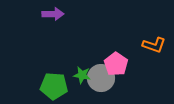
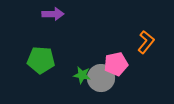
orange L-shape: moved 8 px left, 3 px up; rotated 70 degrees counterclockwise
pink pentagon: rotated 25 degrees clockwise
green pentagon: moved 13 px left, 26 px up
